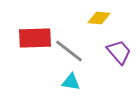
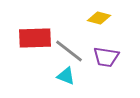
yellow diamond: rotated 10 degrees clockwise
purple trapezoid: moved 13 px left, 5 px down; rotated 140 degrees clockwise
cyan triangle: moved 5 px left, 6 px up; rotated 12 degrees clockwise
